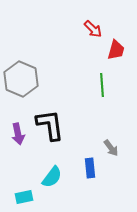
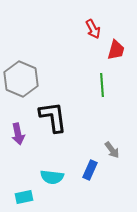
red arrow: rotated 18 degrees clockwise
black L-shape: moved 3 px right, 8 px up
gray arrow: moved 1 px right, 2 px down
blue rectangle: moved 2 px down; rotated 30 degrees clockwise
cyan semicircle: rotated 60 degrees clockwise
